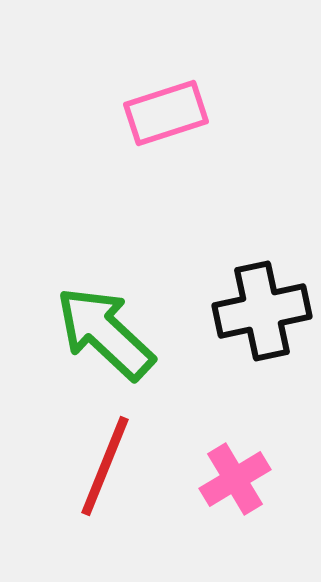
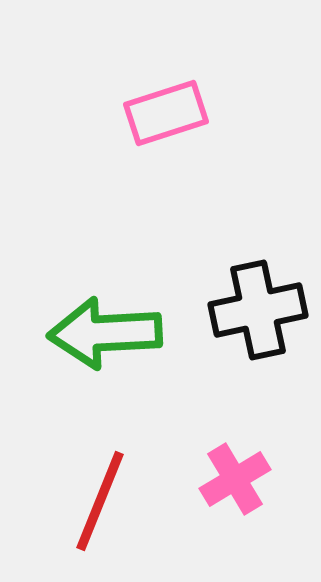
black cross: moved 4 px left, 1 px up
green arrow: rotated 46 degrees counterclockwise
red line: moved 5 px left, 35 px down
